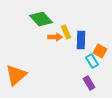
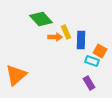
cyan rectangle: rotated 40 degrees counterclockwise
